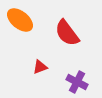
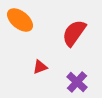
red semicircle: moved 7 px right; rotated 72 degrees clockwise
purple cross: rotated 15 degrees clockwise
